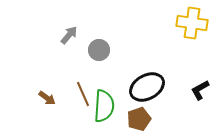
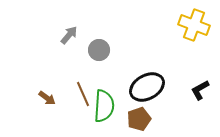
yellow cross: moved 2 px right, 2 px down; rotated 12 degrees clockwise
